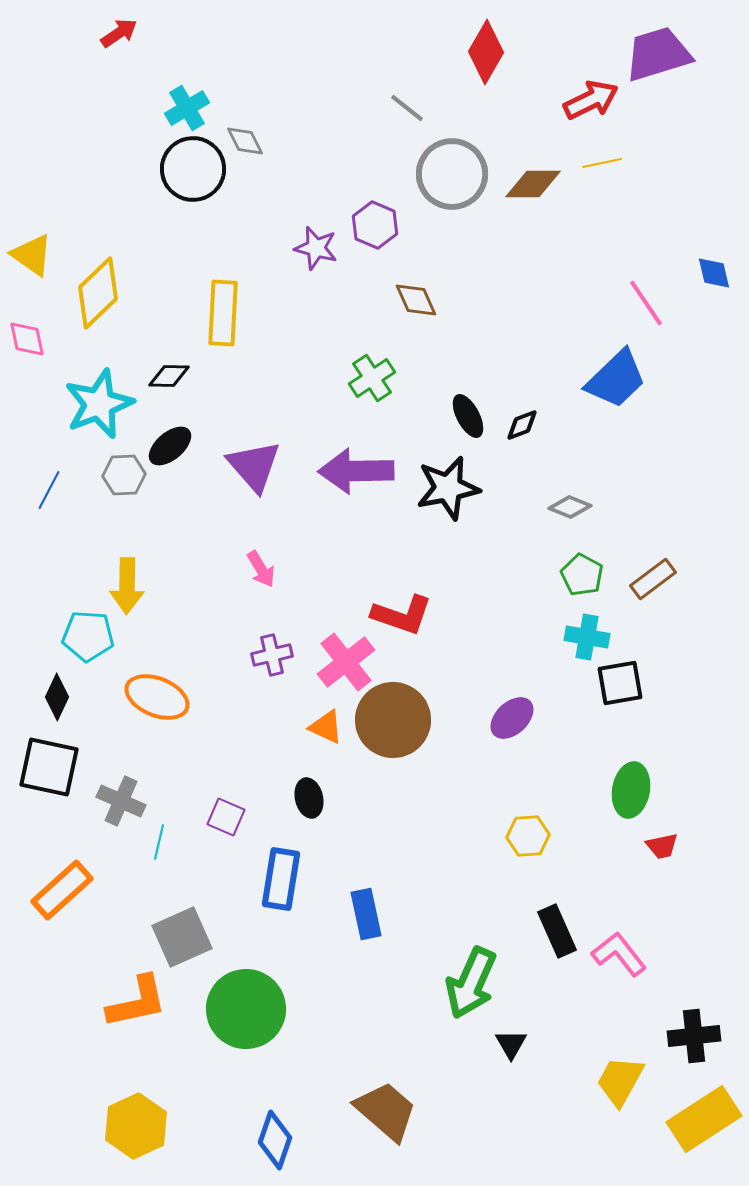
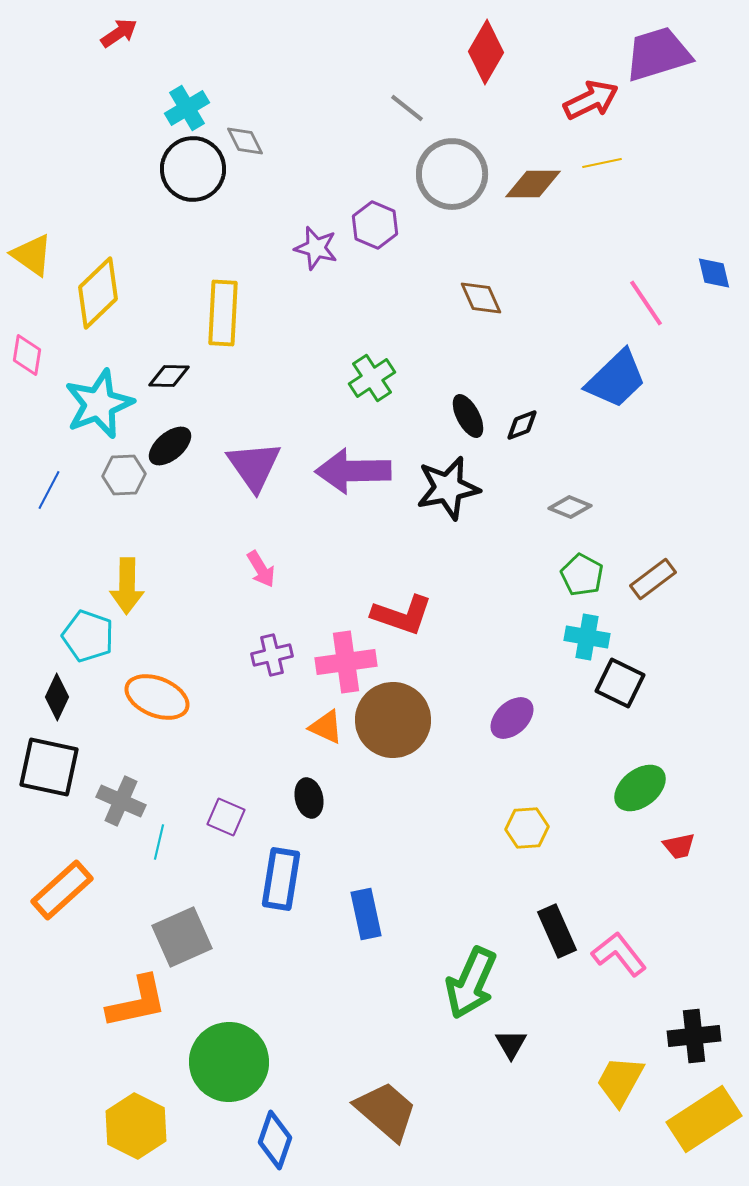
brown diamond at (416, 300): moved 65 px right, 2 px up
pink diamond at (27, 339): moved 16 px down; rotated 21 degrees clockwise
purple triangle at (254, 466): rotated 6 degrees clockwise
purple arrow at (356, 471): moved 3 px left
cyan pentagon at (88, 636): rotated 15 degrees clockwise
pink cross at (346, 662): rotated 30 degrees clockwise
black square at (620, 683): rotated 36 degrees clockwise
green ellipse at (631, 790): moved 9 px right, 2 px up; rotated 42 degrees clockwise
yellow hexagon at (528, 836): moved 1 px left, 8 px up
red trapezoid at (662, 846): moved 17 px right
green circle at (246, 1009): moved 17 px left, 53 px down
yellow hexagon at (136, 1126): rotated 8 degrees counterclockwise
